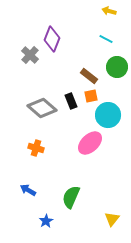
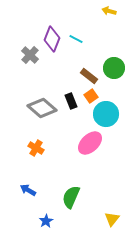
cyan line: moved 30 px left
green circle: moved 3 px left, 1 px down
orange square: rotated 24 degrees counterclockwise
cyan circle: moved 2 px left, 1 px up
orange cross: rotated 14 degrees clockwise
